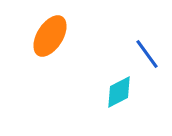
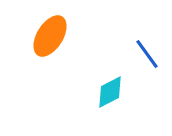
cyan diamond: moved 9 px left
